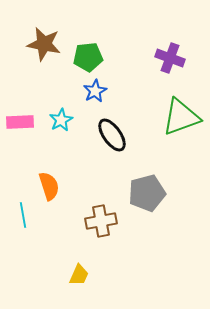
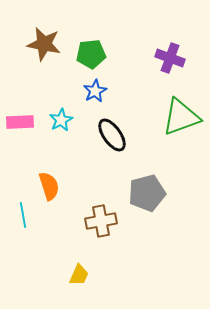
green pentagon: moved 3 px right, 3 px up
